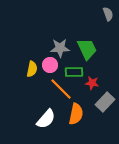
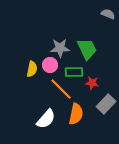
gray semicircle: rotated 48 degrees counterclockwise
gray rectangle: moved 1 px right, 2 px down
